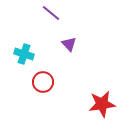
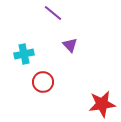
purple line: moved 2 px right
purple triangle: moved 1 px right, 1 px down
cyan cross: rotated 30 degrees counterclockwise
